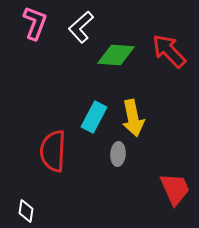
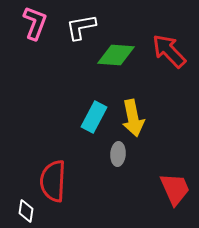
white L-shape: rotated 32 degrees clockwise
red semicircle: moved 30 px down
